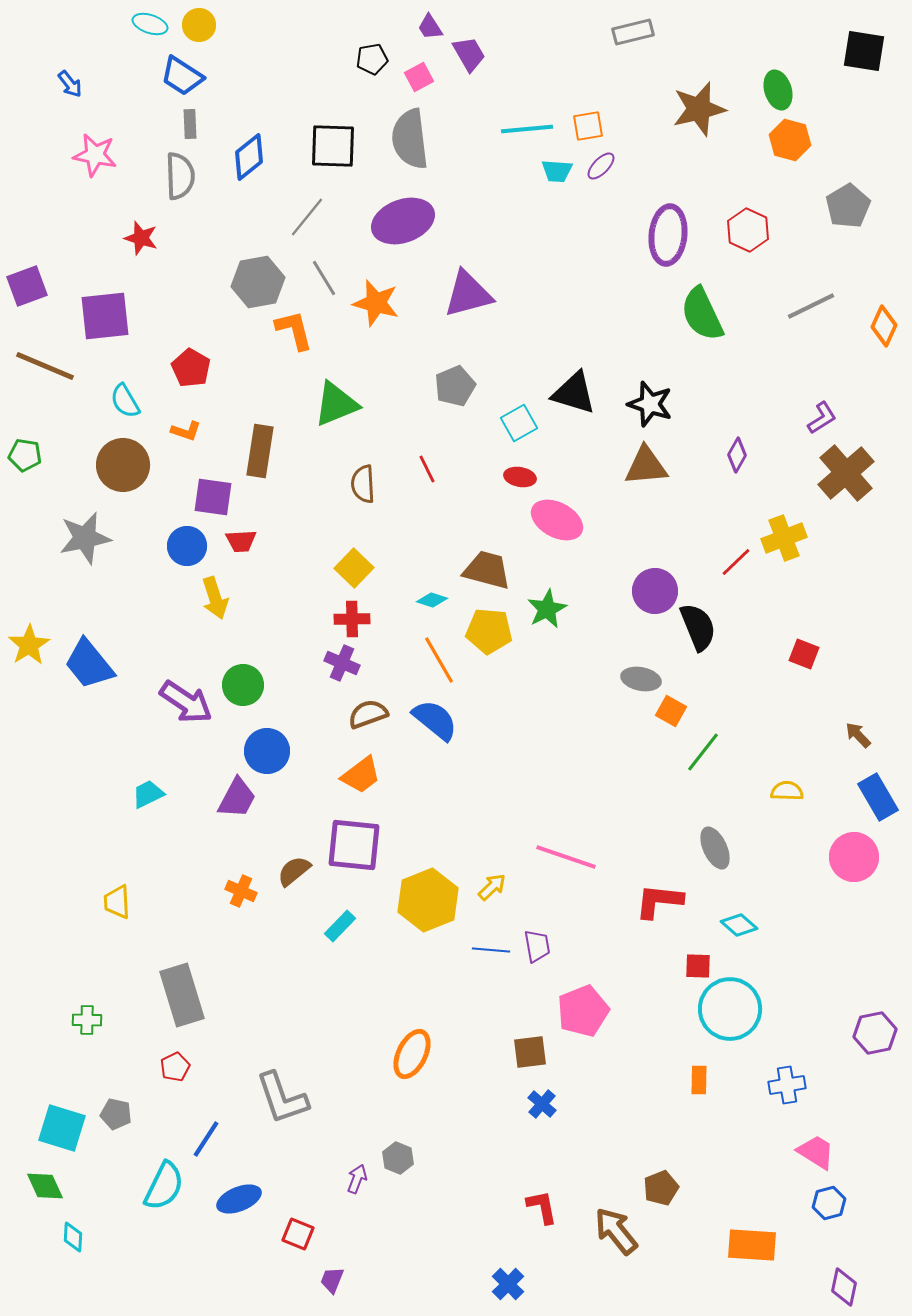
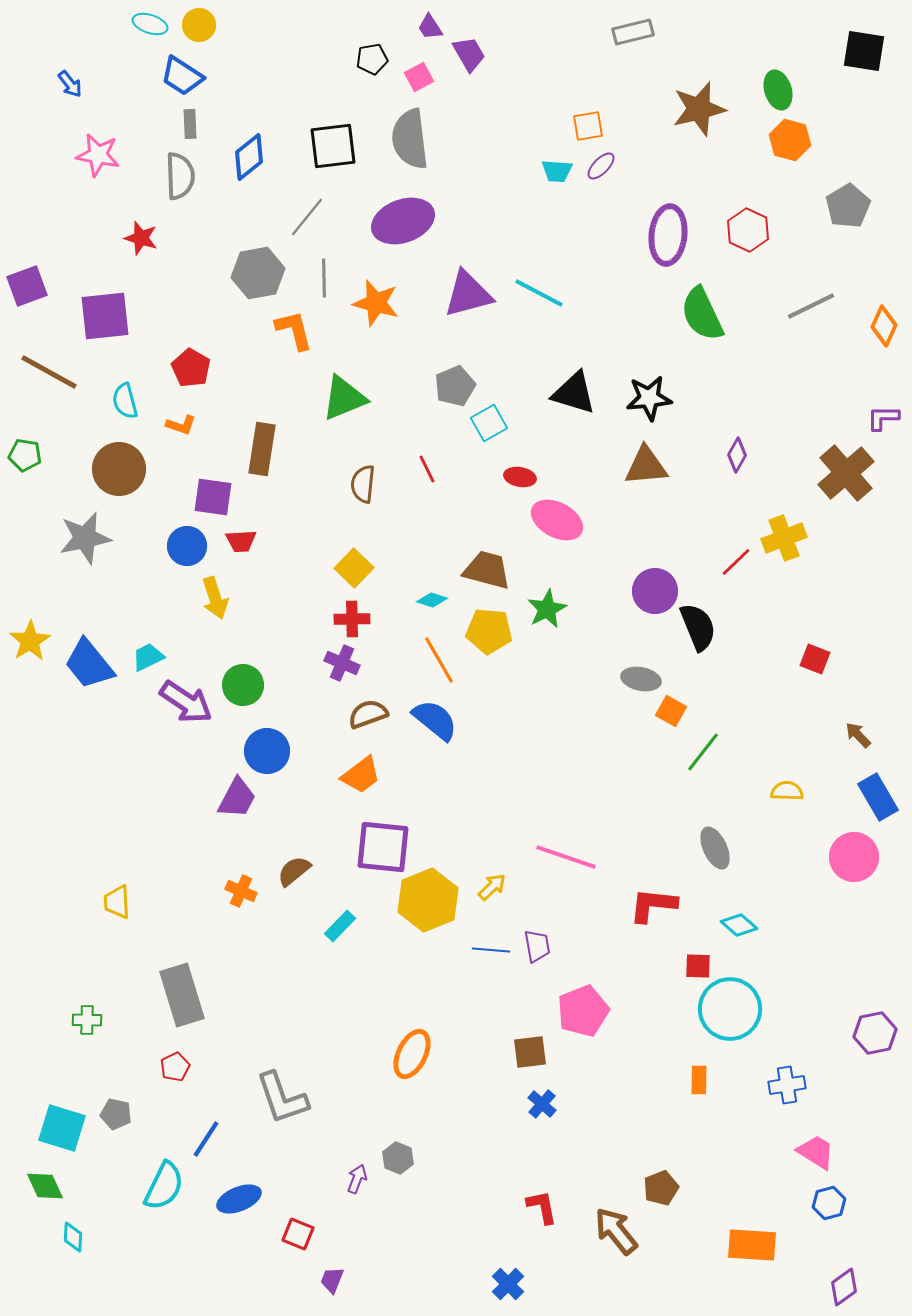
cyan line at (527, 129): moved 12 px right, 164 px down; rotated 33 degrees clockwise
black square at (333, 146): rotated 9 degrees counterclockwise
pink star at (95, 155): moved 3 px right
gray line at (324, 278): rotated 30 degrees clockwise
gray hexagon at (258, 282): moved 9 px up
brown line at (45, 366): moved 4 px right, 6 px down; rotated 6 degrees clockwise
cyan semicircle at (125, 401): rotated 15 degrees clockwise
green triangle at (336, 404): moved 8 px right, 6 px up
black star at (650, 404): moved 1 px left, 6 px up; rotated 24 degrees counterclockwise
purple L-shape at (822, 418): moved 61 px right; rotated 148 degrees counterclockwise
cyan square at (519, 423): moved 30 px left
orange L-shape at (186, 431): moved 5 px left, 6 px up
brown rectangle at (260, 451): moved 2 px right, 2 px up
brown circle at (123, 465): moved 4 px left, 4 px down
brown semicircle at (363, 484): rotated 9 degrees clockwise
yellow star at (29, 645): moved 1 px right, 4 px up
red square at (804, 654): moved 11 px right, 5 px down
cyan trapezoid at (148, 794): moved 137 px up
purple square at (354, 845): moved 29 px right, 2 px down
red L-shape at (659, 901): moved 6 px left, 4 px down
purple diamond at (844, 1287): rotated 42 degrees clockwise
